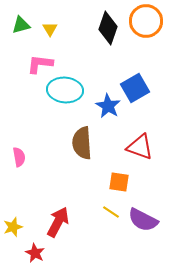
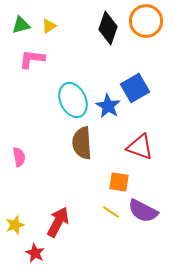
yellow triangle: moved 1 px left, 3 px up; rotated 28 degrees clockwise
pink L-shape: moved 8 px left, 5 px up
cyan ellipse: moved 8 px right, 10 px down; rotated 60 degrees clockwise
purple semicircle: moved 9 px up
yellow star: moved 2 px right, 2 px up
